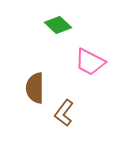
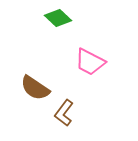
green diamond: moved 7 px up
brown semicircle: rotated 56 degrees counterclockwise
